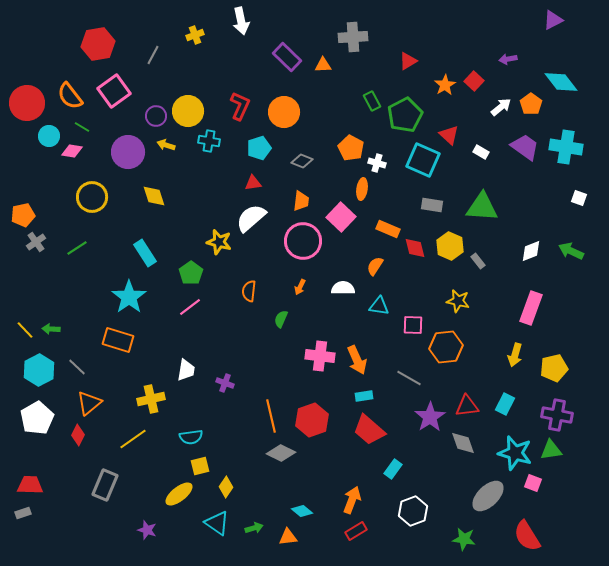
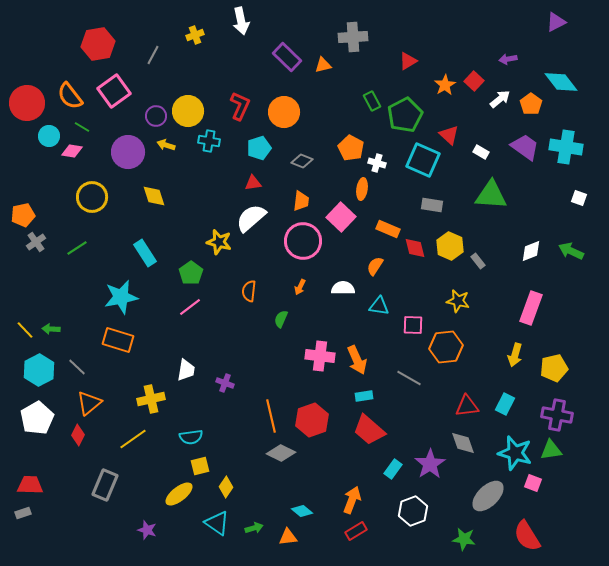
purple triangle at (553, 20): moved 3 px right, 2 px down
orange triangle at (323, 65): rotated 12 degrees counterclockwise
white arrow at (501, 107): moved 1 px left, 8 px up
green triangle at (482, 207): moved 9 px right, 12 px up
cyan star at (129, 297): moved 8 px left; rotated 24 degrees clockwise
purple star at (430, 417): moved 47 px down
